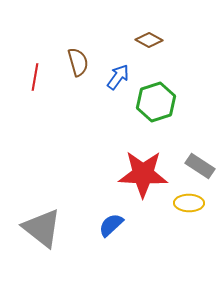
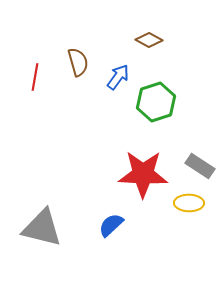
gray triangle: rotated 24 degrees counterclockwise
